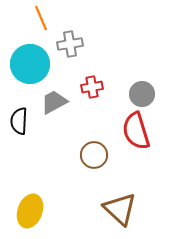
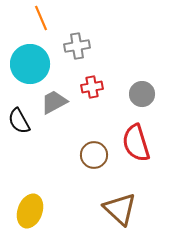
gray cross: moved 7 px right, 2 px down
black semicircle: rotated 32 degrees counterclockwise
red semicircle: moved 12 px down
